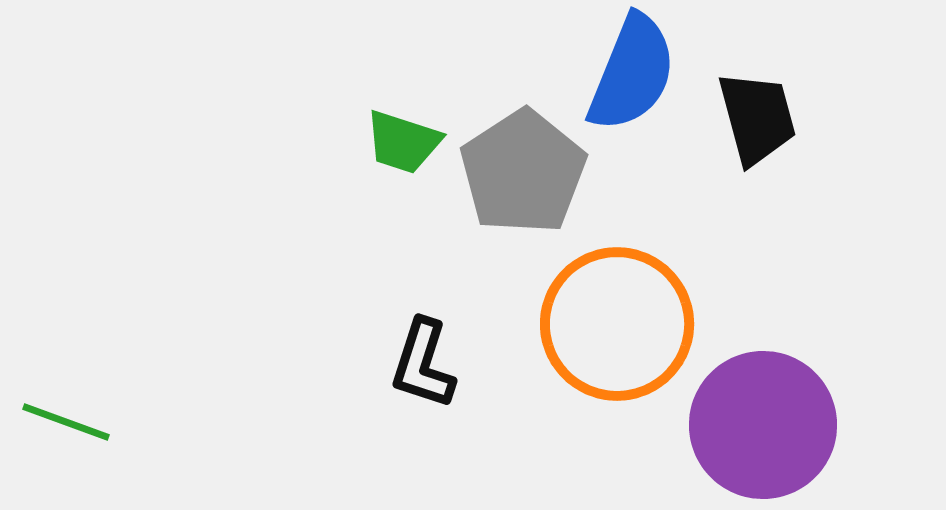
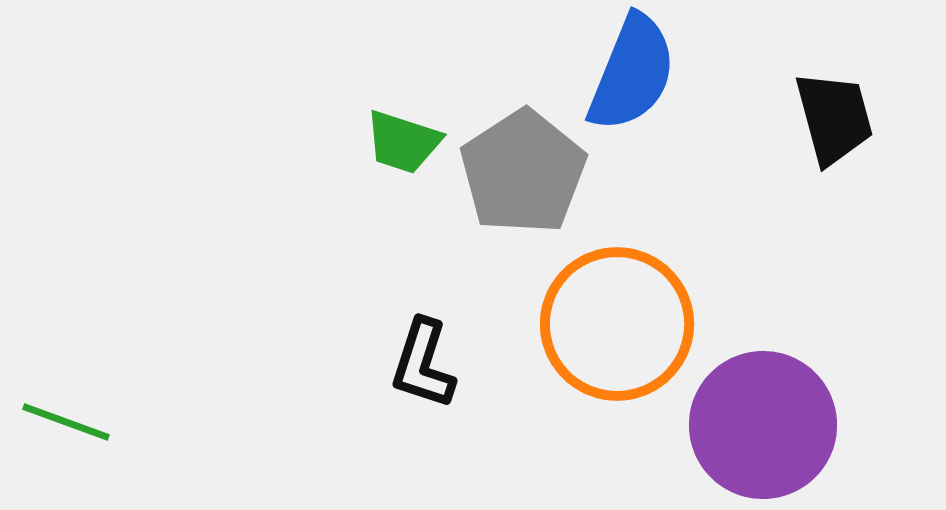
black trapezoid: moved 77 px right
